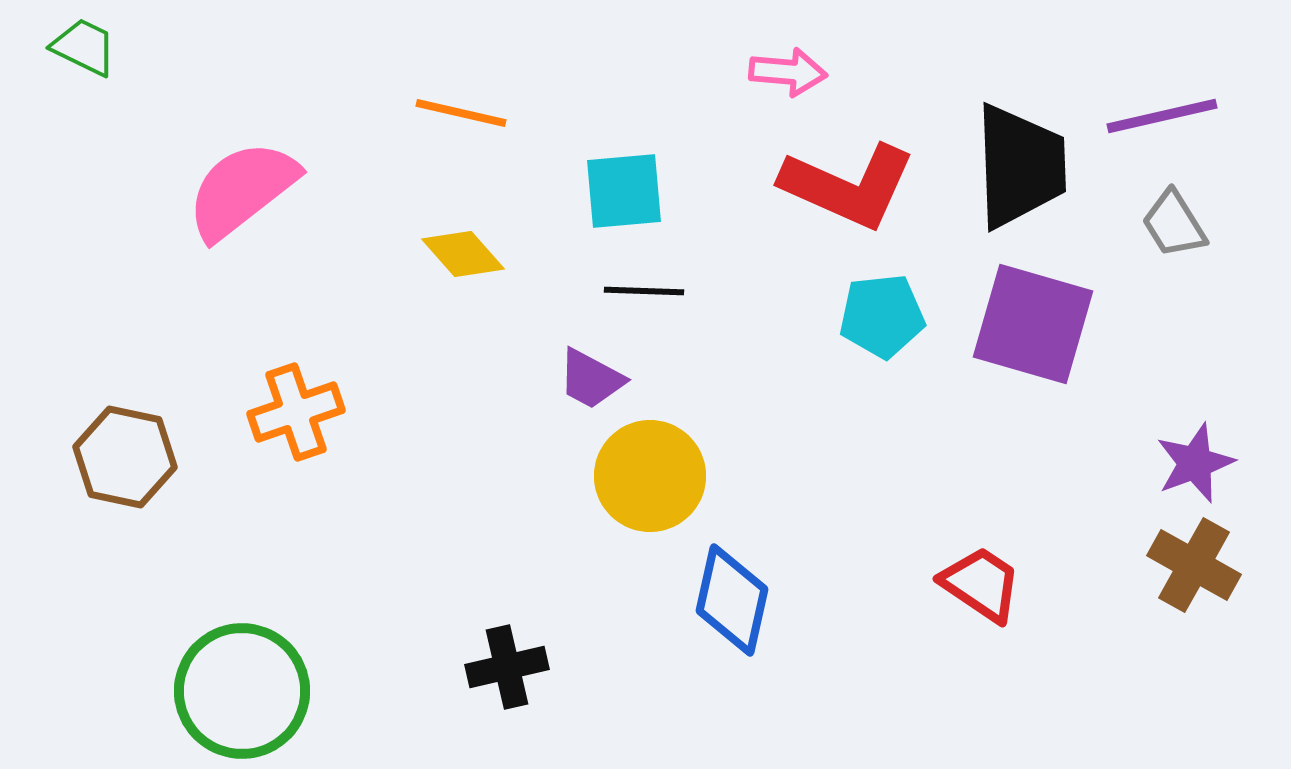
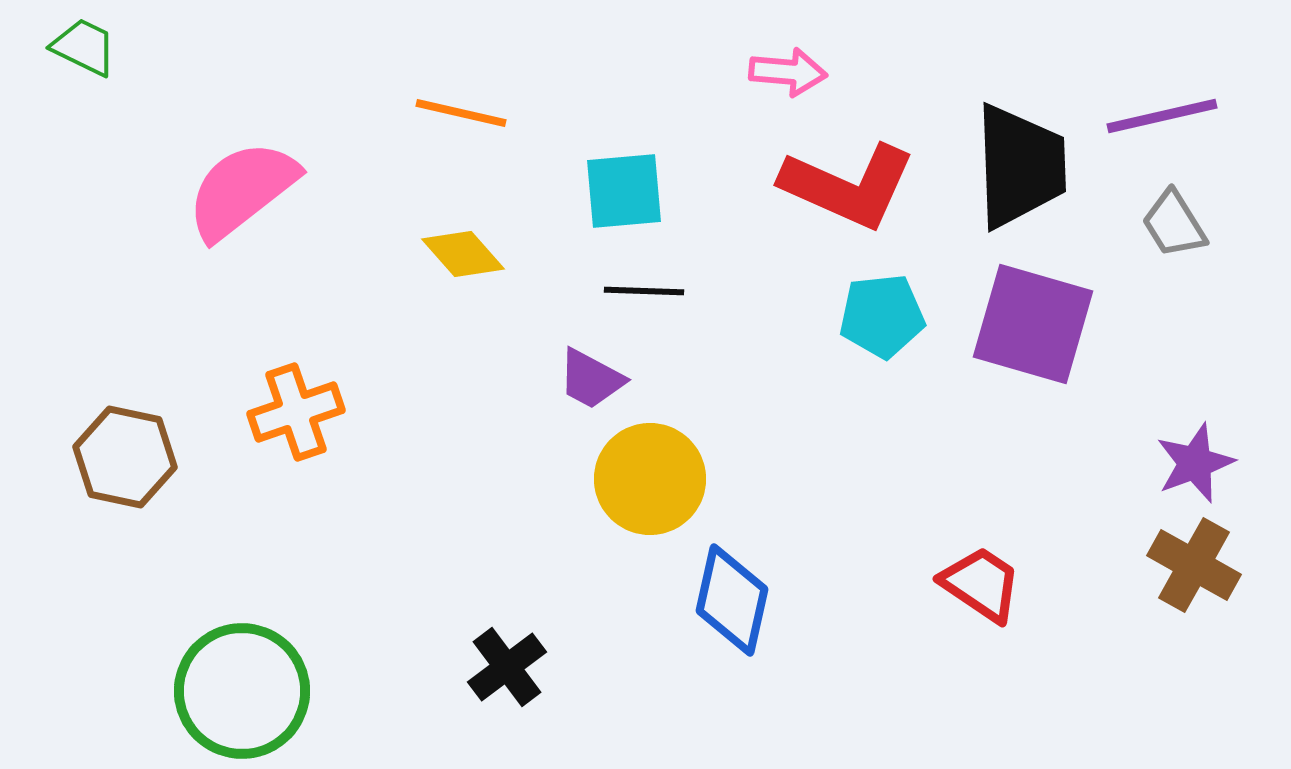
yellow circle: moved 3 px down
black cross: rotated 24 degrees counterclockwise
